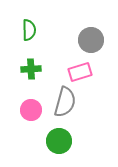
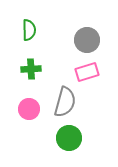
gray circle: moved 4 px left
pink rectangle: moved 7 px right
pink circle: moved 2 px left, 1 px up
green circle: moved 10 px right, 3 px up
